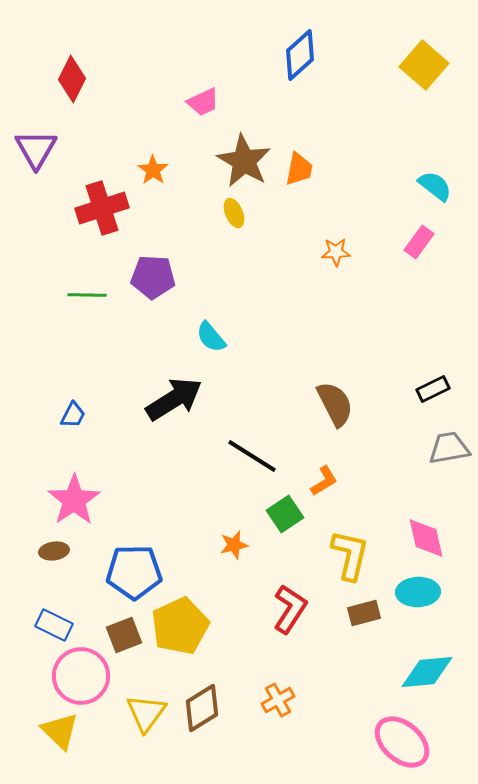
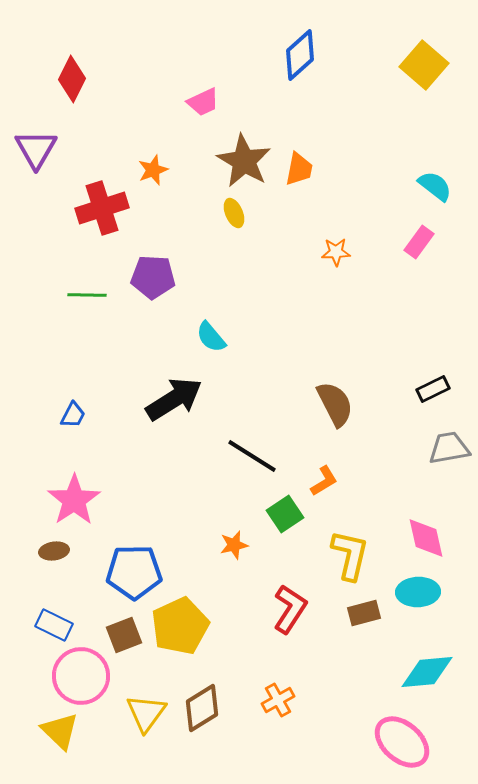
orange star at (153, 170): rotated 16 degrees clockwise
